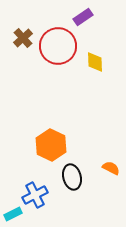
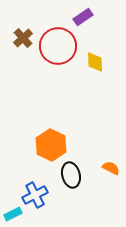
black ellipse: moved 1 px left, 2 px up
